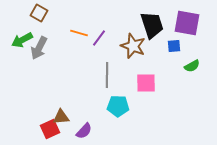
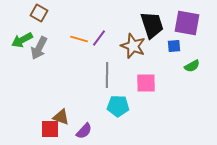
orange line: moved 6 px down
brown triangle: rotated 24 degrees clockwise
red square: rotated 24 degrees clockwise
